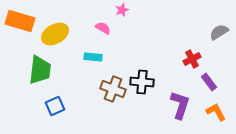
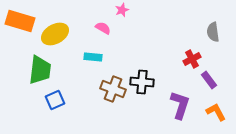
gray semicircle: moved 6 px left; rotated 66 degrees counterclockwise
purple rectangle: moved 2 px up
blue square: moved 6 px up
